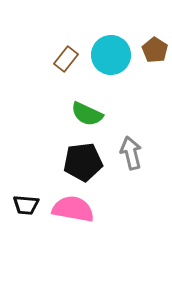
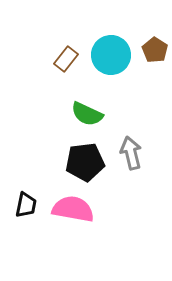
black pentagon: moved 2 px right
black trapezoid: rotated 84 degrees counterclockwise
